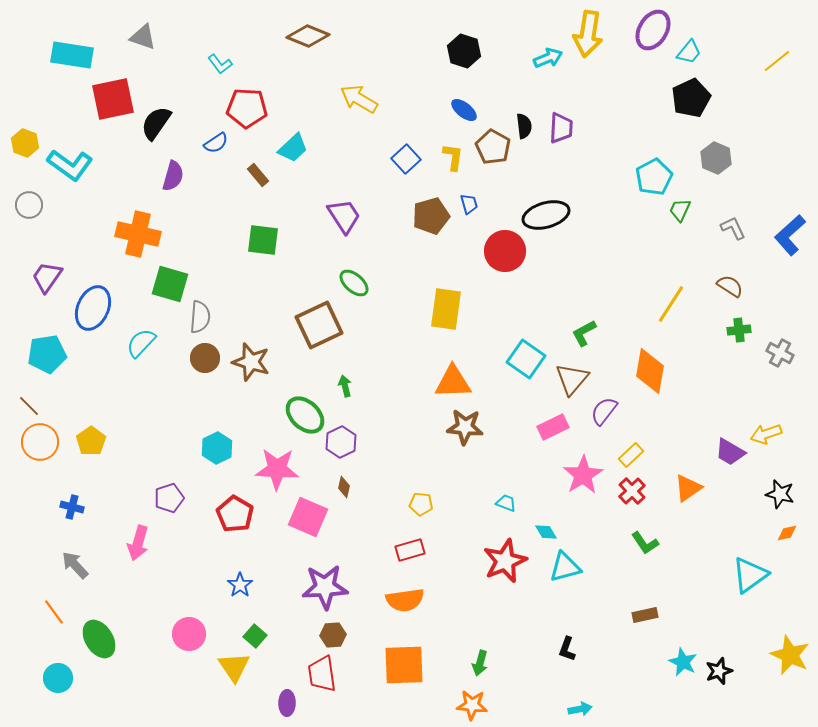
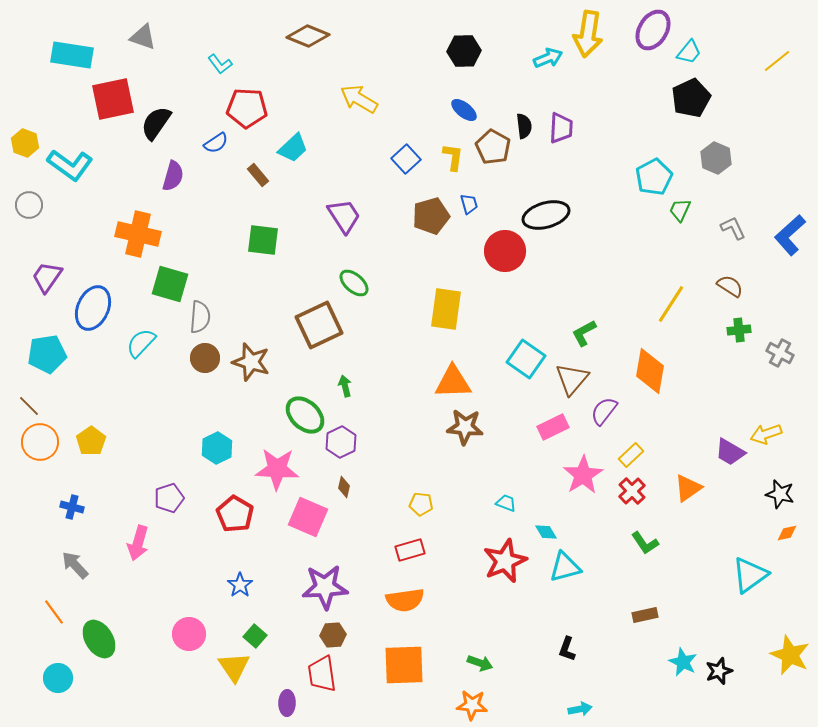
black hexagon at (464, 51): rotated 20 degrees counterclockwise
green arrow at (480, 663): rotated 85 degrees counterclockwise
